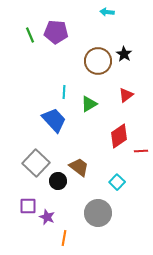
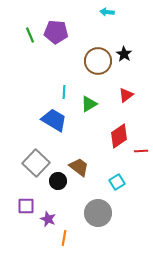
blue trapezoid: rotated 16 degrees counterclockwise
cyan square: rotated 14 degrees clockwise
purple square: moved 2 px left
purple star: moved 1 px right, 2 px down
